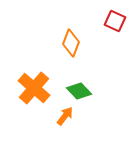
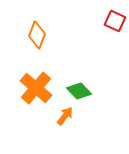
orange diamond: moved 34 px left, 8 px up
orange cross: moved 2 px right
